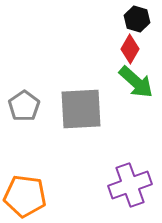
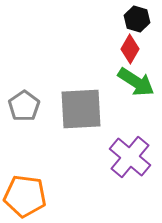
green arrow: rotated 9 degrees counterclockwise
purple cross: moved 28 px up; rotated 30 degrees counterclockwise
